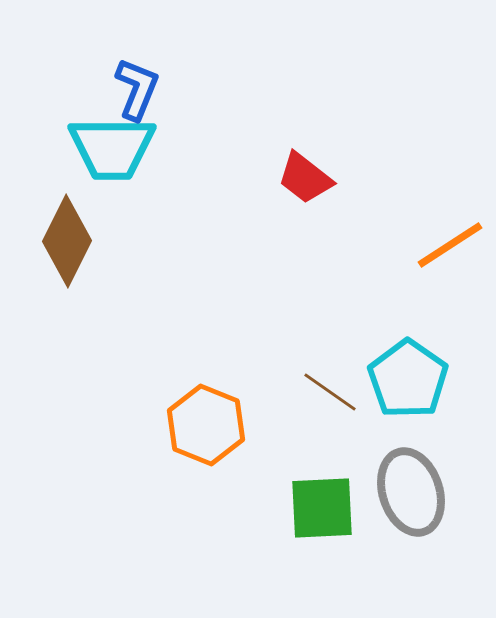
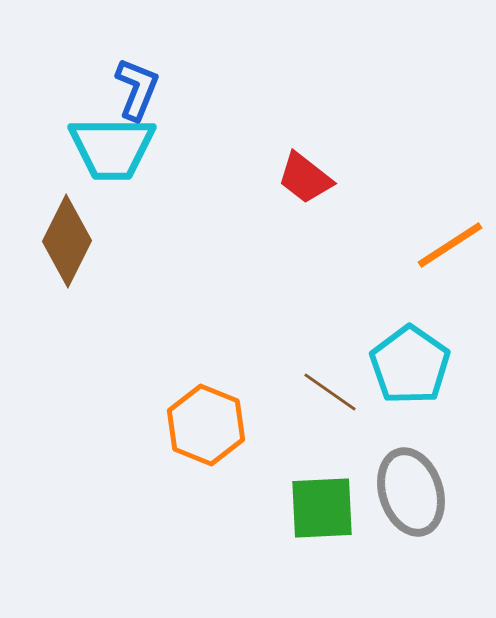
cyan pentagon: moved 2 px right, 14 px up
